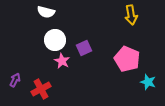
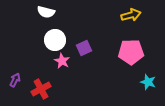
yellow arrow: rotated 96 degrees counterclockwise
pink pentagon: moved 4 px right, 7 px up; rotated 25 degrees counterclockwise
